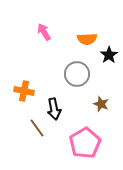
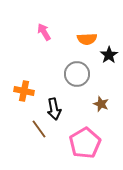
brown line: moved 2 px right, 1 px down
